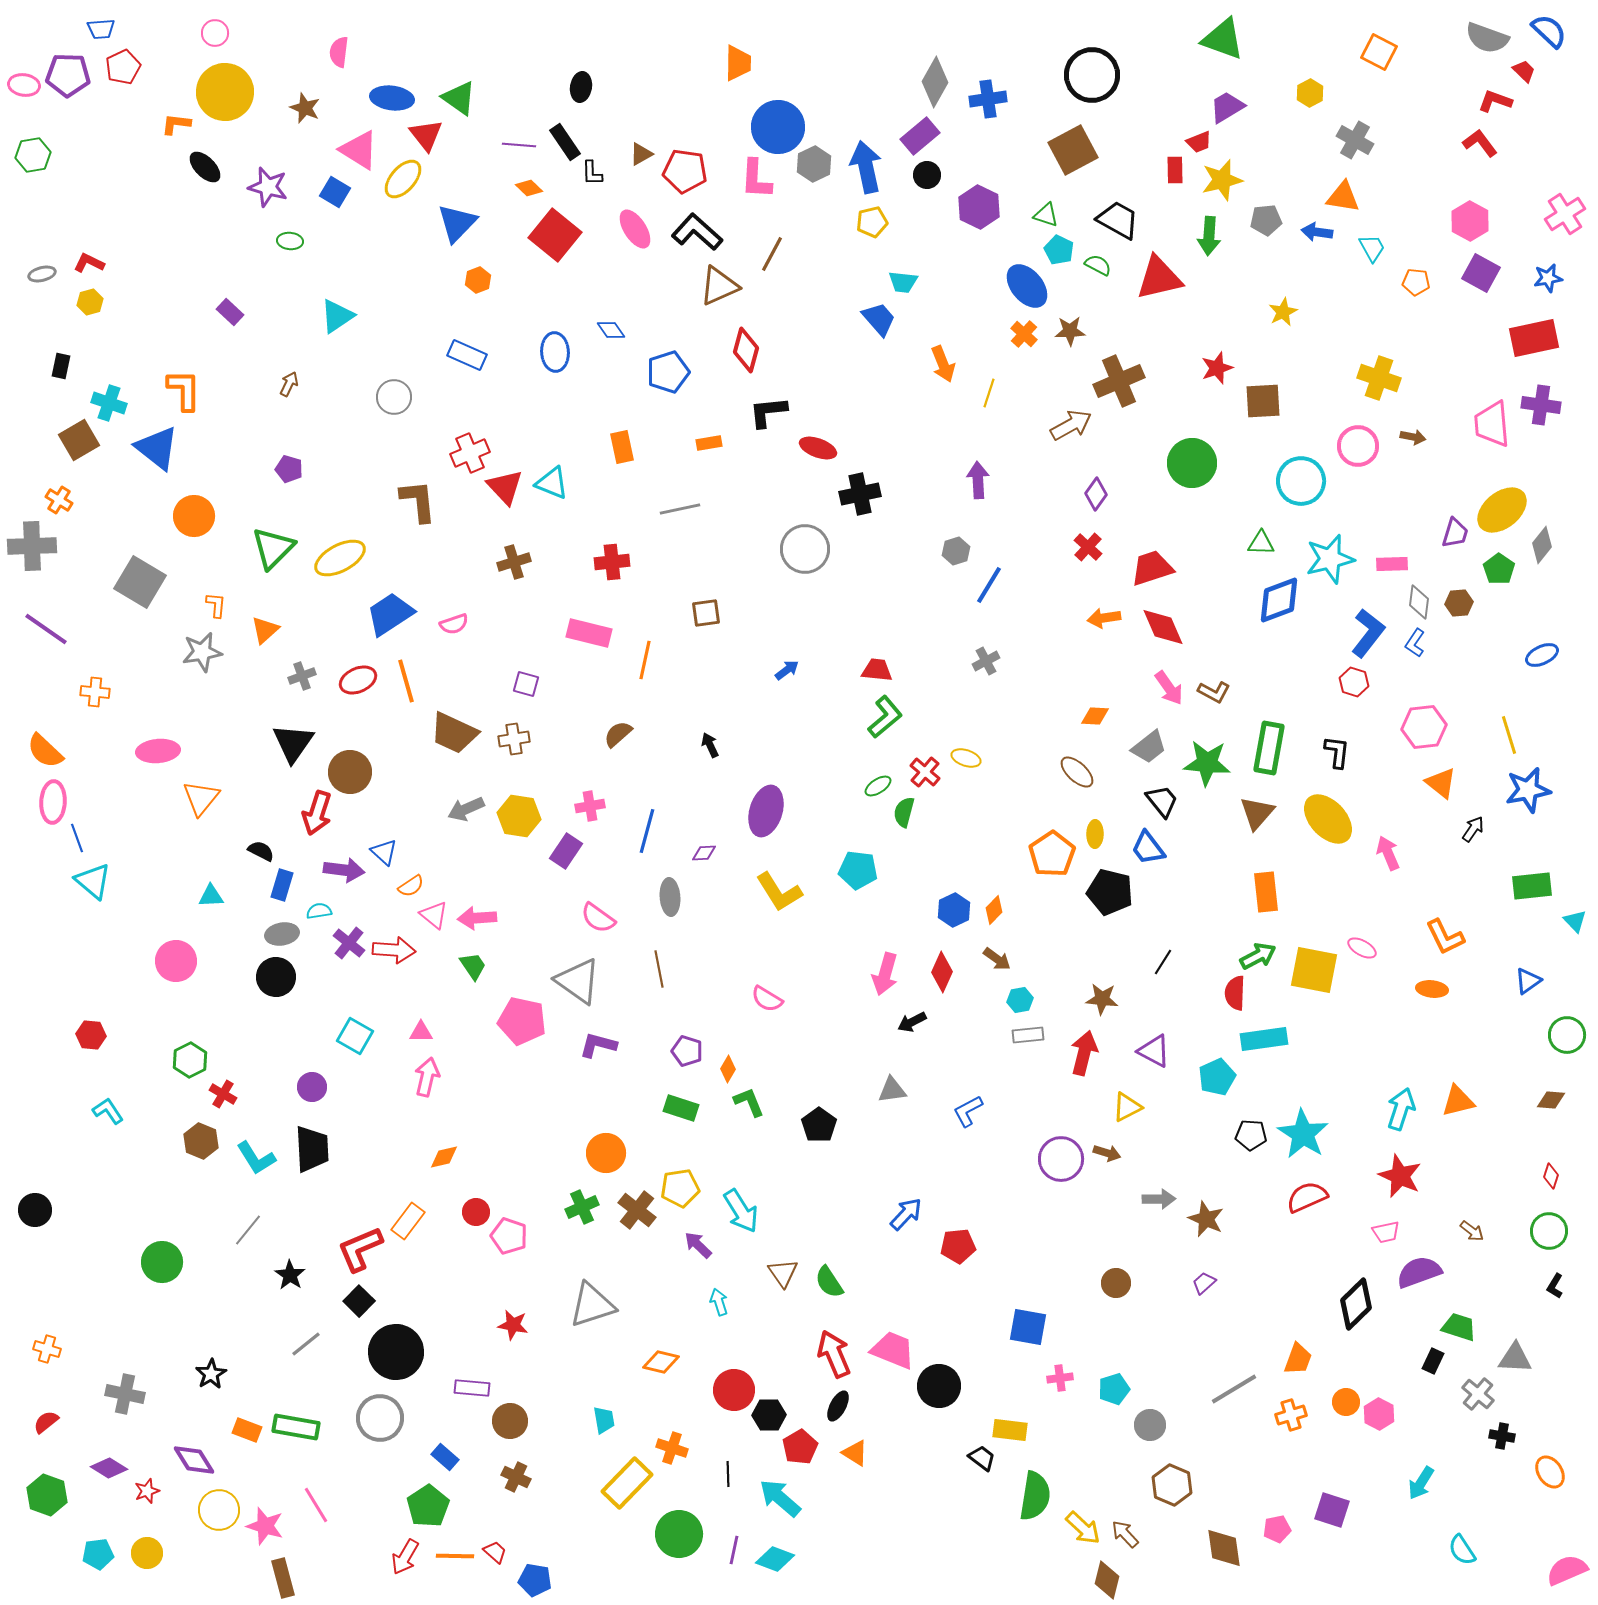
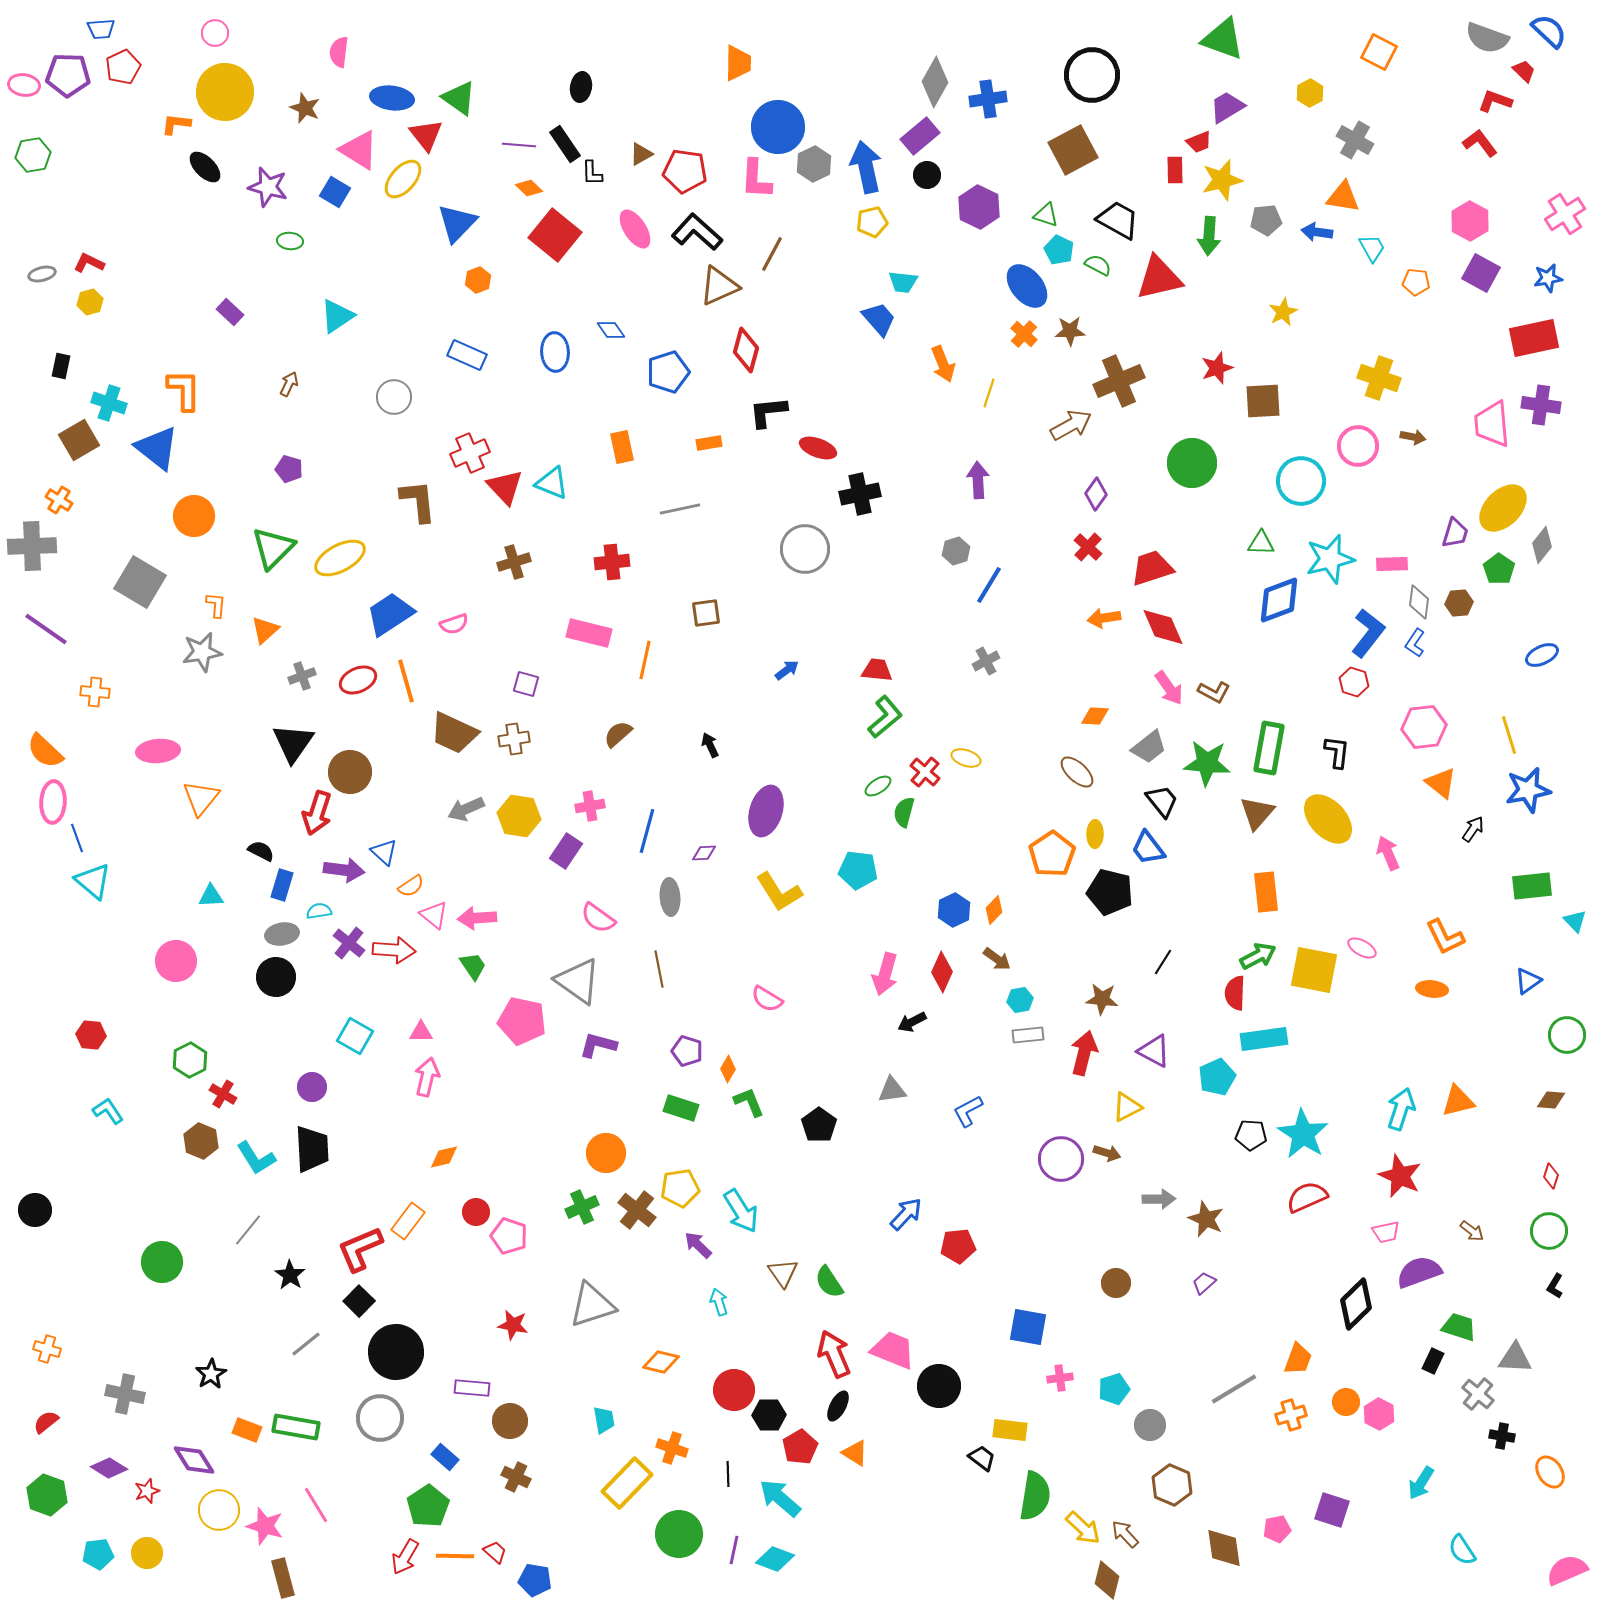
black rectangle at (565, 142): moved 2 px down
yellow ellipse at (1502, 510): moved 1 px right, 2 px up; rotated 6 degrees counterclockwise
